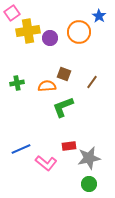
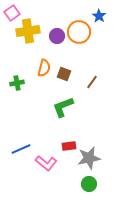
purple circle: moved 7 px right, 2 px up
orange semicircle: moved 3 px left, 18 px up; rotated 108 degrees clockwise
